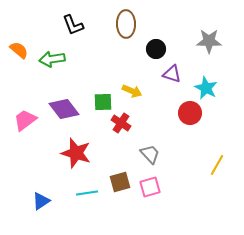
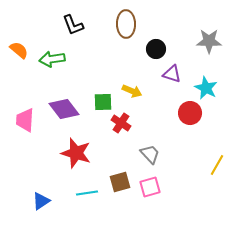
pink trapezoid: rotated 50 degrees counterclockwise
